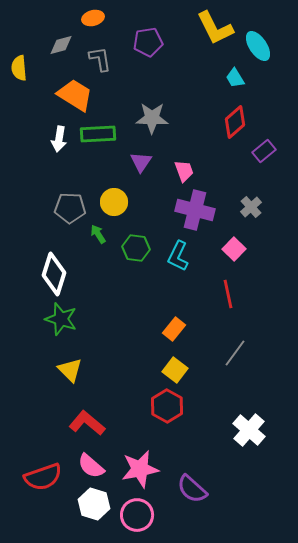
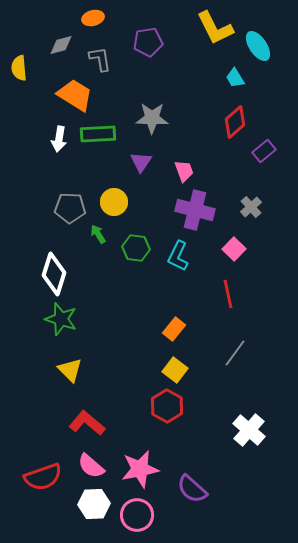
white hexagon: rotated 20 degrees counterclockwise
